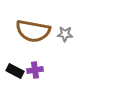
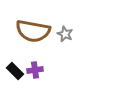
gray star: rotated 21 degrees clockwise
black rectangle: rotated 18 degrees clockwise
